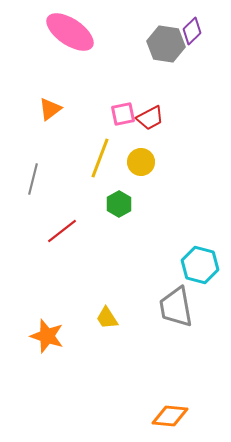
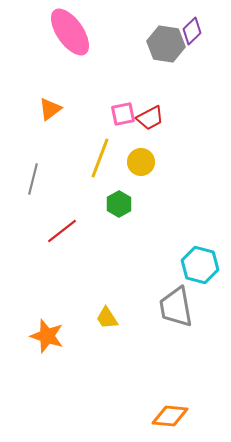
pink ellipse: rotated 21 degrees clockwise
